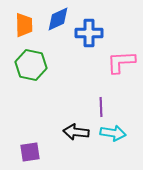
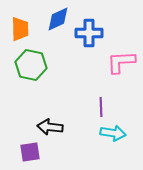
orange trapezoid: moved 4 px left, 4 px down
black arrow: moved 26 px left, 5 px up
